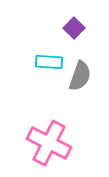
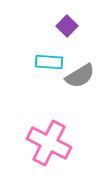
purple square: moved 7 px left, 2 px up
gray semicircle: rotated 40 degrees clockwise
